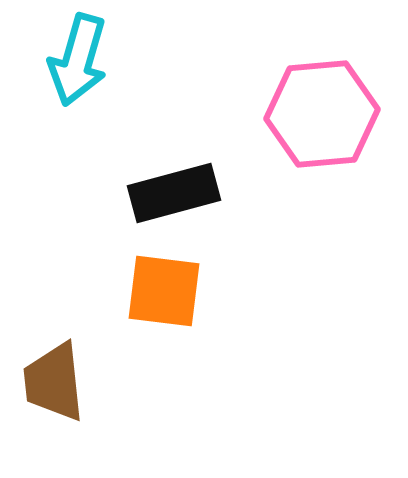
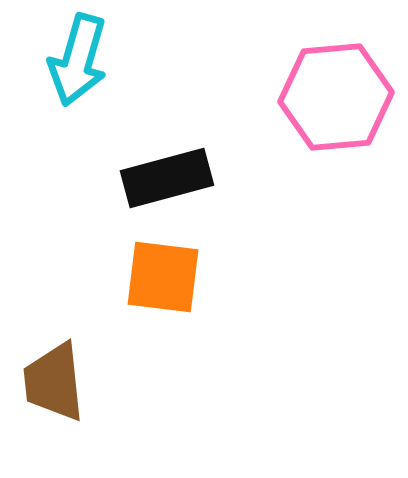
pink hexagon: moved 14 px right, 17 px up
black rectangle: moved 7 px left, 15 px up
orange square: moved 1 px left, 14 px up
